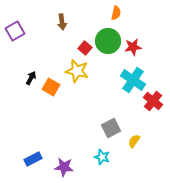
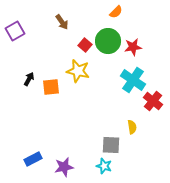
orange semicircle: moved 1 px up; rotated 32 degrees clockwise
brown arrow: rotated 28 degrees counterclockwise
red square: moved 3 px up
yellow star: moved 1 px right
black arrow: moved 2 px left, 1 px down
orange square: rotated 36 degrees counterclockwise
gray square: moved 17 px down; rotated 30 degrees clockwise
yellow semicircle: moved 2 px left, 14 px up; rotated 136 degrees clockwise
cyan star: moved 2 px right, 9 px down
purple star: rotated 18 degrees counterclockwise
